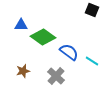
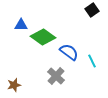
black square: rotated 32 degrees clockwise
cyan line: rotated 32 degrees clockwise
brown star: moved 9 px left, 14 px down
